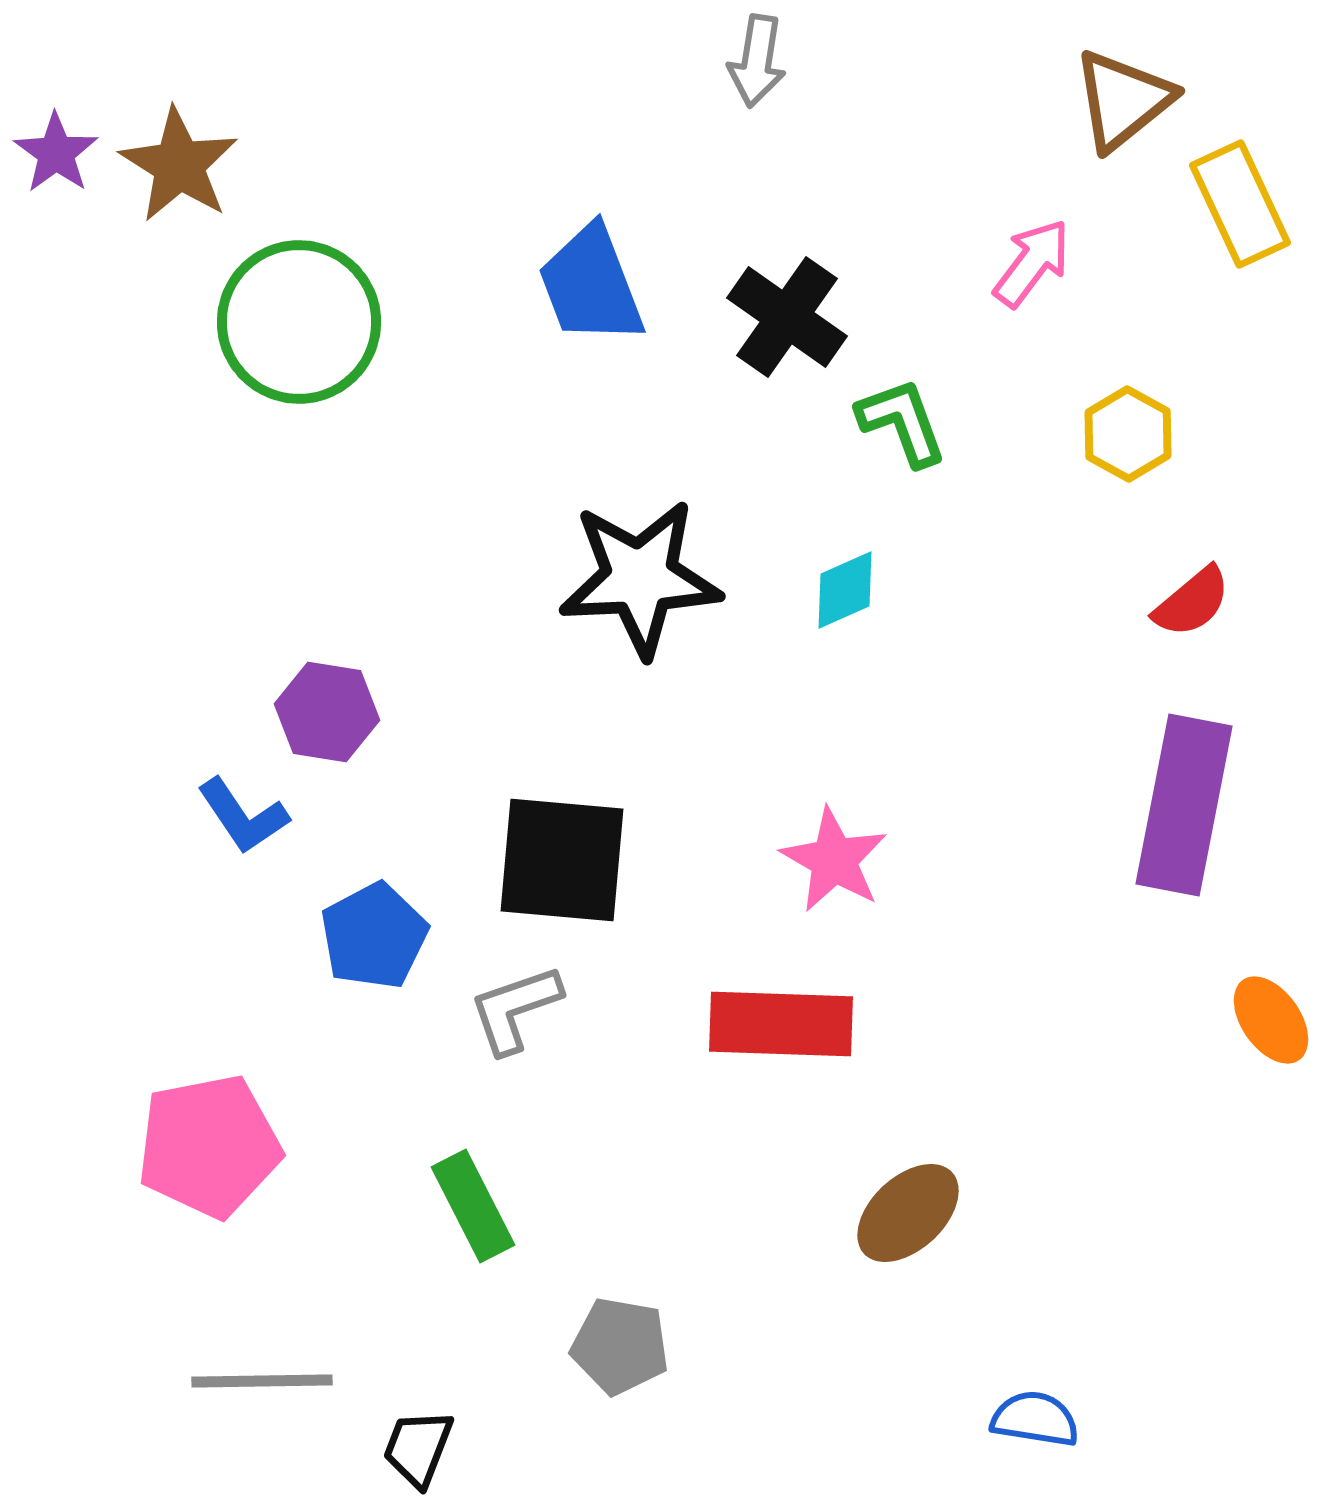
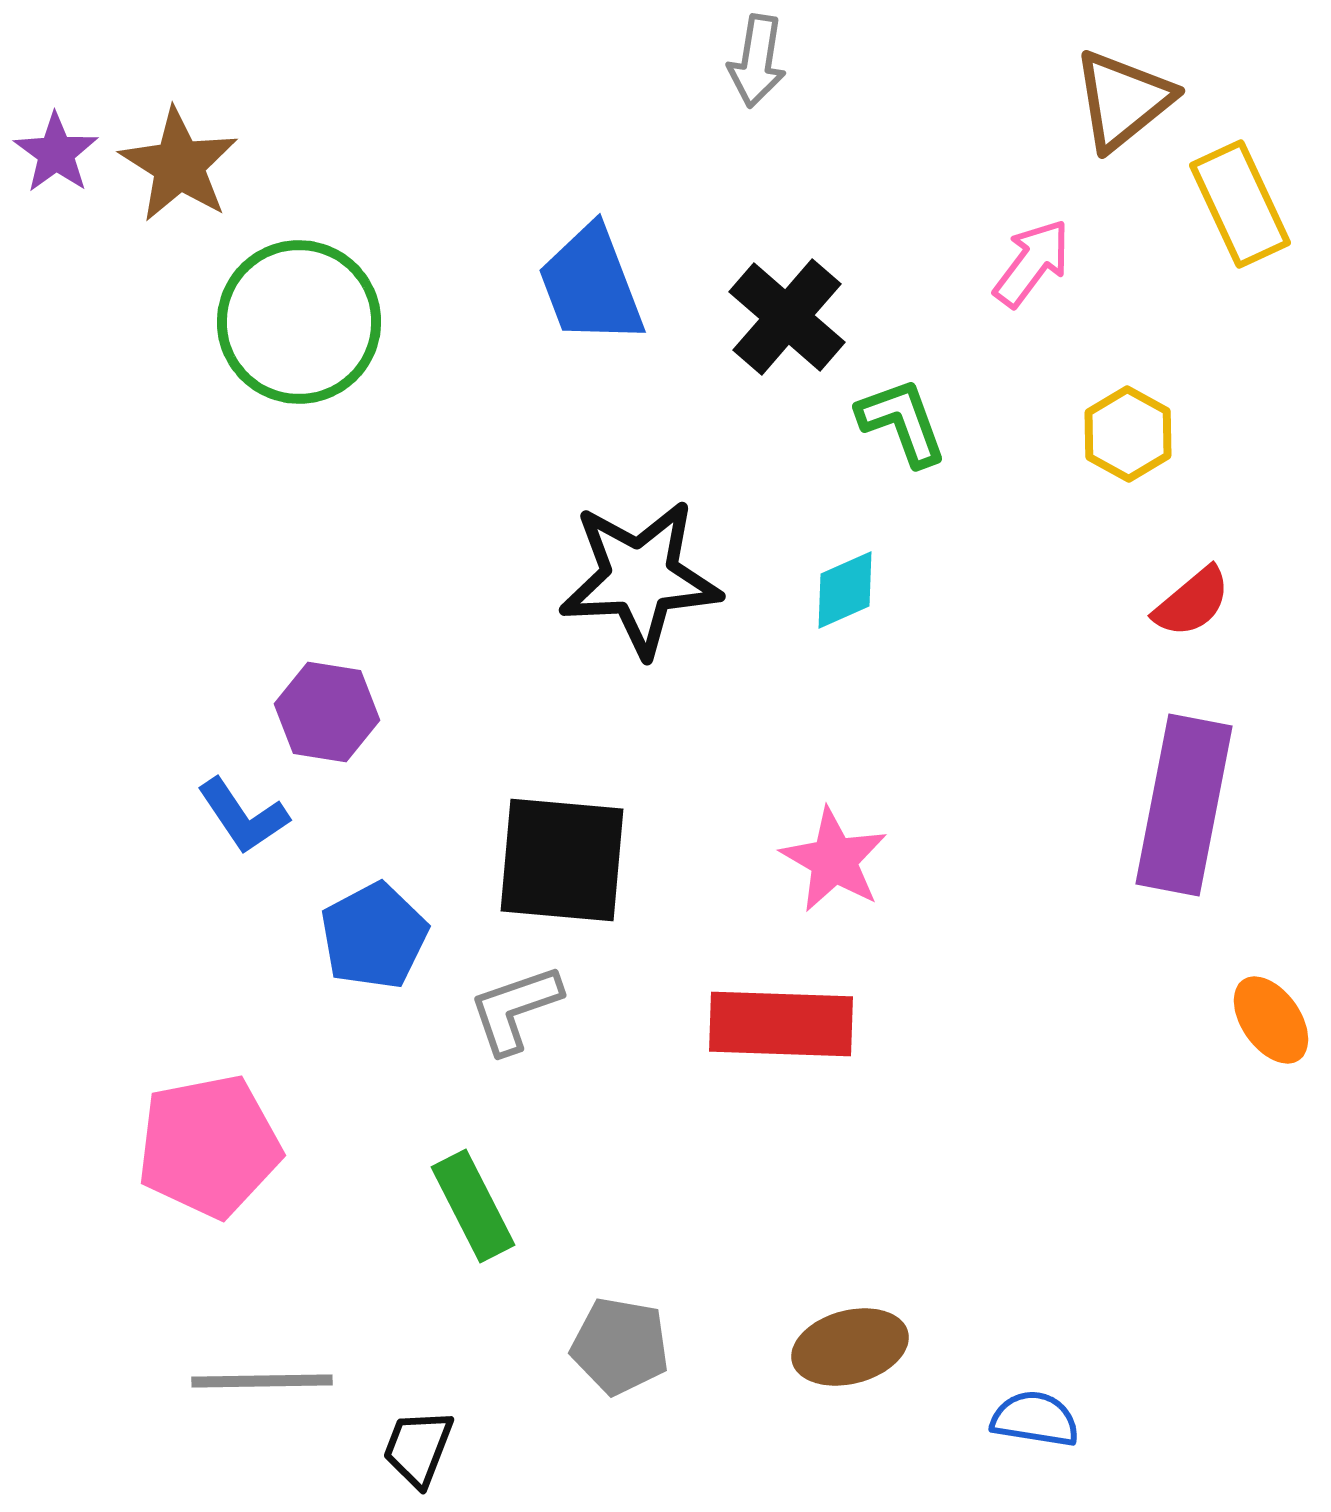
black cross: rotated 6 degrees clockwise
brown ellipse: moved 58 px left, 134 px down; rotated 28 degrees clockwise
